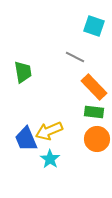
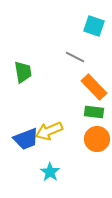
blue trapezoid: rotated 88 degrees counterclockwise
cyan star: moved 13 px down
